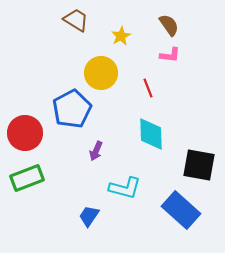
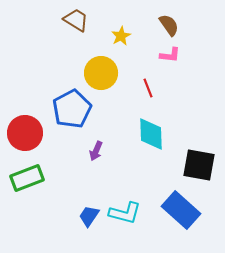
cyan L-shape: moved 25 px down
